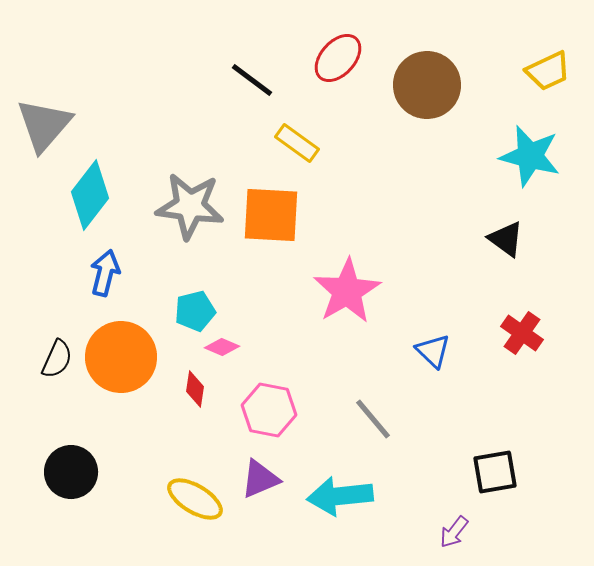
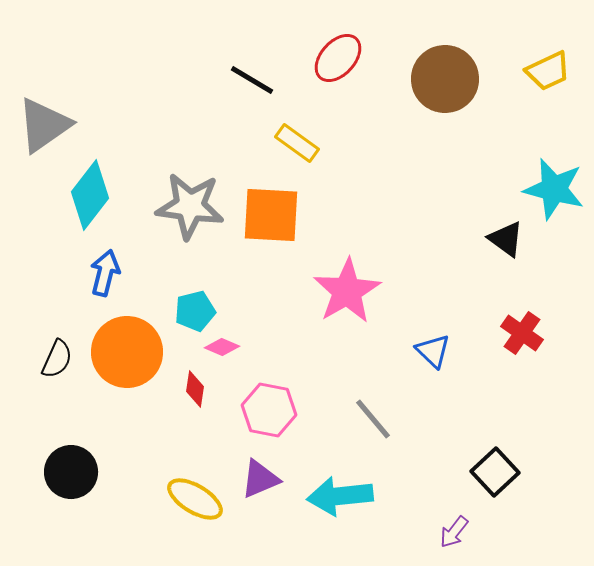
black line: rotated 6 degrees counterclockwise
brown circle: moved 18 px right, 6 px up
gray triangle: rotated 14 degrees clockwise
cyan star: moved 24 px right, 33 px down
orange circle: moved 6 px right, 5 px up
black square: rotated 33 degrees counterclockwise
